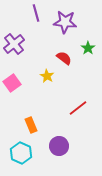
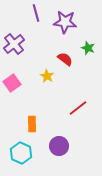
green star: rotated 16 degrees counterclockwise
red semicircle: moved 1 px right, 1 px down
orange rectangle: moved 1 px right, 1 px up; rotated 21 degrees clockwise
